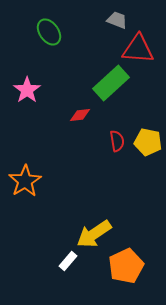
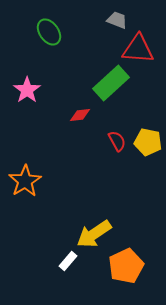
red semicircle: rotated 20 degrees counterclockwise
